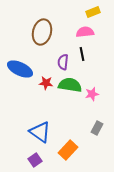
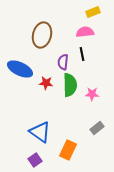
brown ellipse: moved 3 px down
green semicircle: rotated 80 degrees clockwise
pink star: rotated 16 degrees clockwise
gray rectangle: rotated 24 degrees clockwise
orange rectangle: rotated 18 degrees counterclockwise
